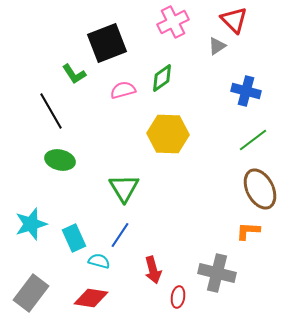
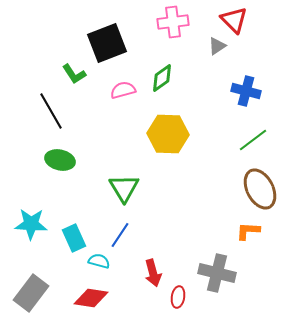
pink cross: rotated 20 degrees clockwise
cyan star: rotated 20 degrees clockwise
red arrow: moved 3 px down
